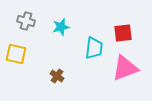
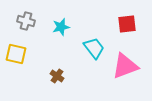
red square: moved 4 px right, 9 px up
cyan trapezoid: rotated 45 degrees counterclockwise
pink triangle: moved 2 px up
